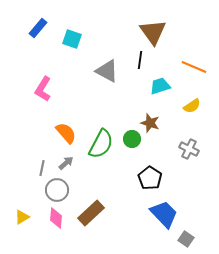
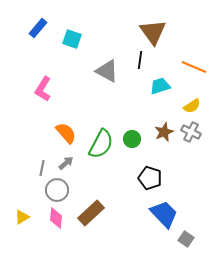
brown star: moved 14 px right, 9 px down; rotated 30 degrees clockwise
gray cross: moved 2 px right, 17 px up
black pentagon: rotated 15 degrees counterclockwise
